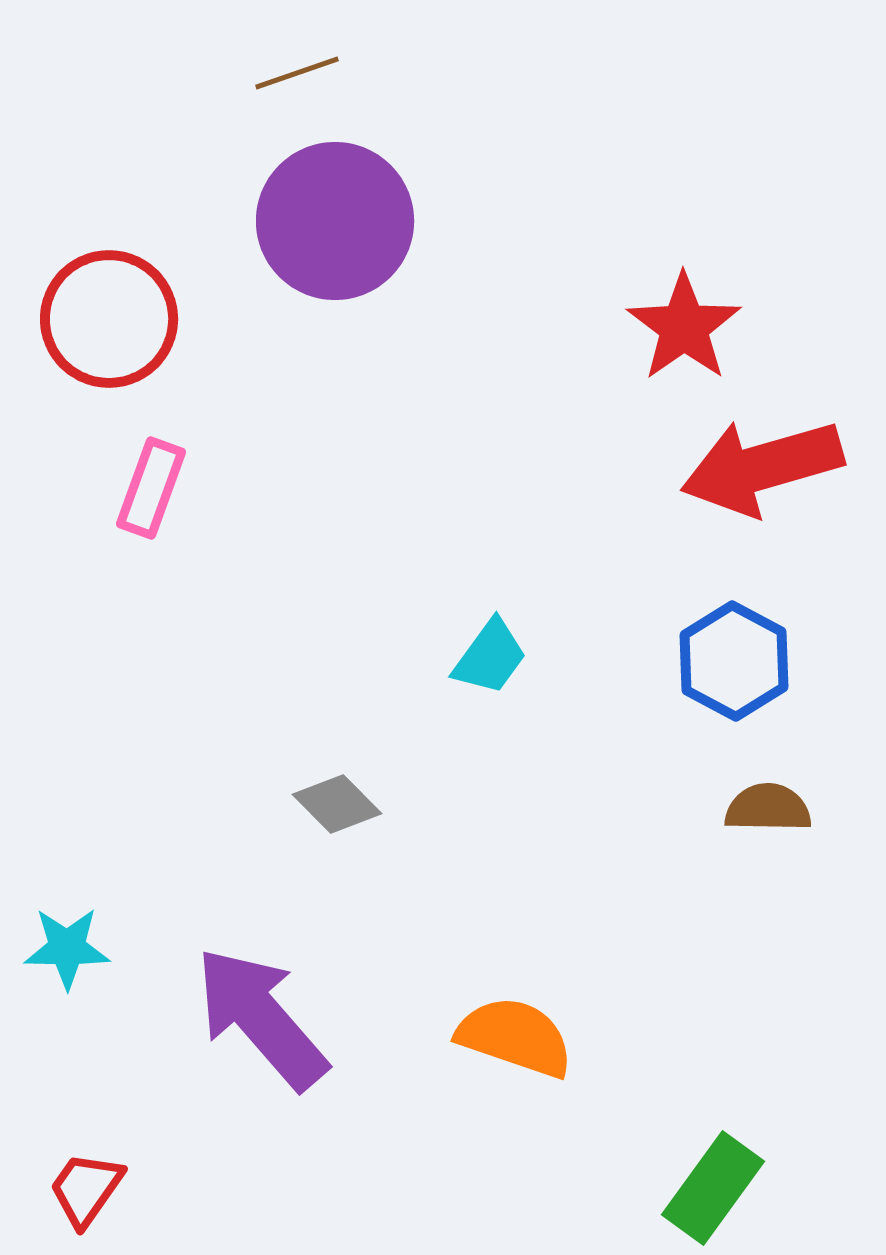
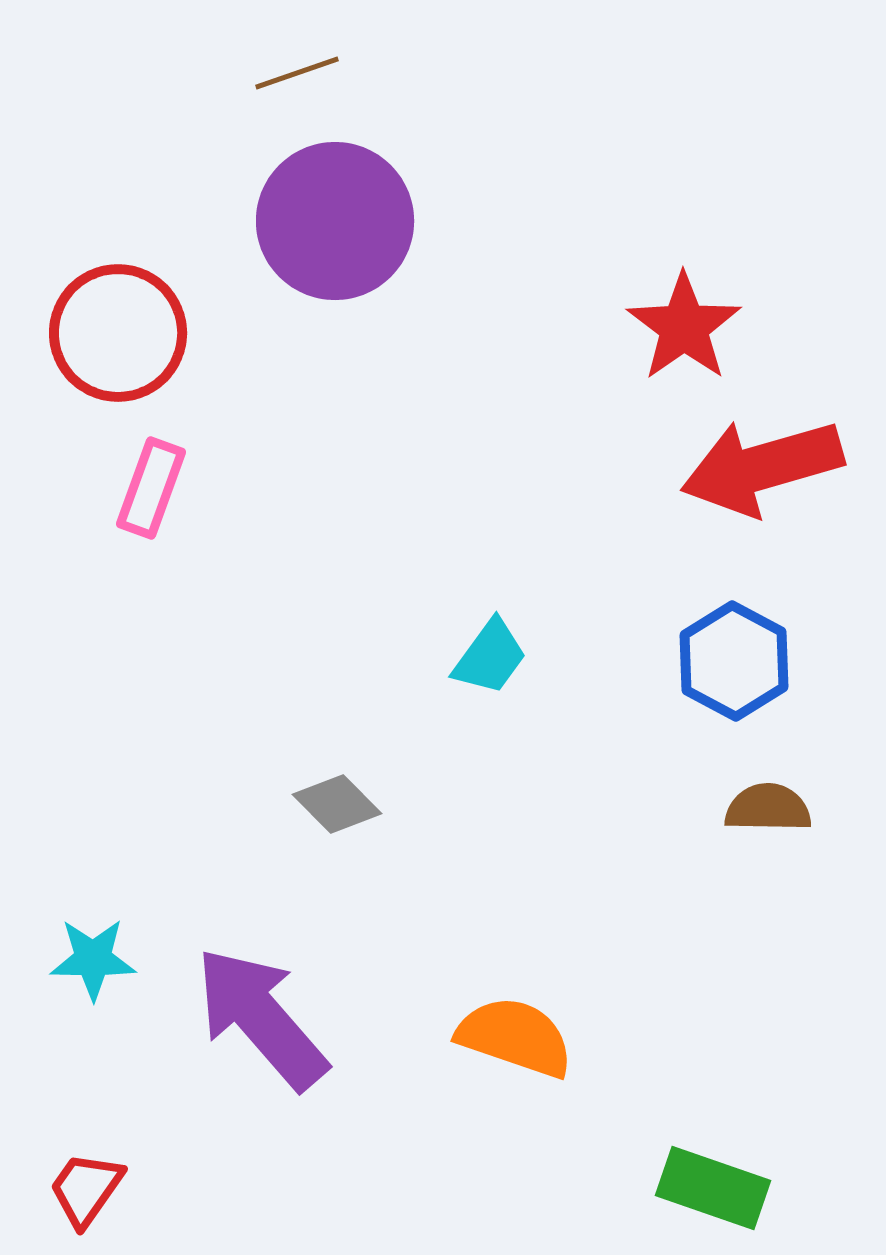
red circle: moved 9 px right, 14 px down
cyan star: moved 26 px right, 11 px down
green rectangle: rotated 73 degrees clockwise
